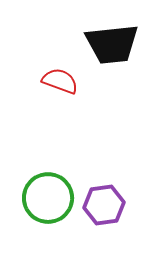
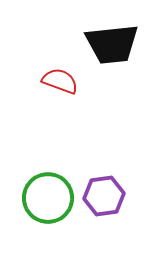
purple hexagon: moved 9 px up
